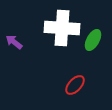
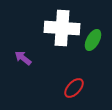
purple arrow: moved 9 px right, 16 px down
red ellipse: moved 1 px left, 3 px down
